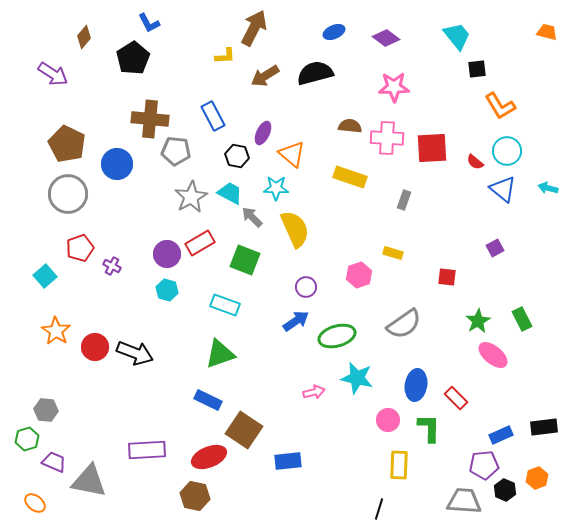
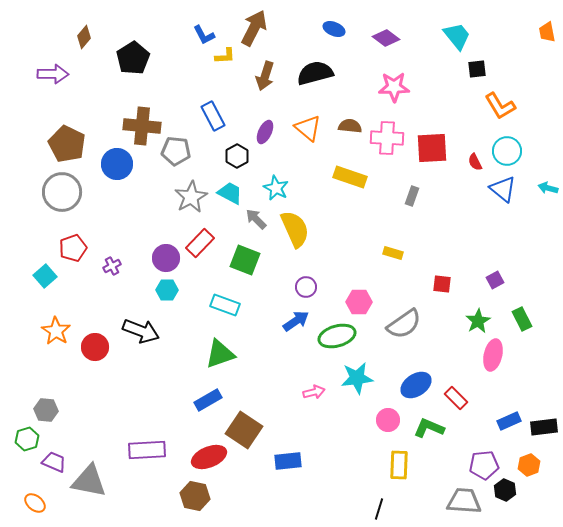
blue L-shape at (149, 23): moved 55 px right, 12 px down
blue ellipse at (334, 32): moved 3 px up; rotated 45 degrees clockwise
orange trapezoid at (547, 32): rotated 115 degrees counterclockwise
purple arrow at (53, 74): rotated 32 degrees counterclockwise
brown arrow at (265, 76): rotated 40 degrees counterclockwise
brown cross at (150, 119): moved 8 px left, 7 px down
purple ellipse at (263, 133): moved 2 px right, 1 px up
orange triangle at (292, 154): moved 16 px right, 26 px up
black hexagon at (237, 156): rotated 20 degrees clockwise
red semicircle at (475, 162): rotated 24 degrees clockwise
cyan star at (276, 188): rotated 25 degrees clockwise
gray circle at (68, 194): moved 6 px left, 2 px up
gray rectangle at (404, 200): moved 8 px right, 4 px up
gray arrow at (252, 217): moved 4 px right, 2 px down
red rectangle at (200, 243): rotated 16 degrees counterclockwise
red pentagon at (80, 248): moved 7 px left
purple square at (495, 248): moved 32 px down
purple circle at (167, 254): moved 1 px left, 4 px down
purple cross at (112, 266): rotated 36 degrees clockwise
pink hexagon at (359, 275): moved 27 px down; rotated 20 degrees clockwise
red square at (447, 277): moved 5 px left, 7 px down
cyan hexagon at (167, 290): rotated 15 degrees counterclockwise
black arrow at (135, 353): moved 6 px right, 22 px up
pink ellipse at (493, 355): rotated 64 degrees clockwise
cyan star at (357, 378): rotated 20 degrees counterclockwise
blue ellipse at (416, 385): rotated 48 degrees clockwise
blue rectangle at (208, 400): rotated 56 degrees counterclockwise
green L-shape at (429, 428): rotated 68 degrees counterclockwise
blue rectangle at (501, 435): moved 8 px right, 14 px up
orange hexagon at (537, 478): moved 8 px left, 13 px up
